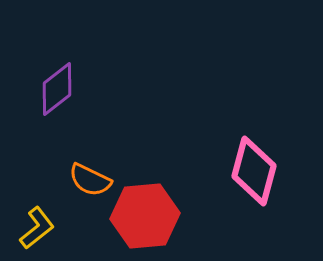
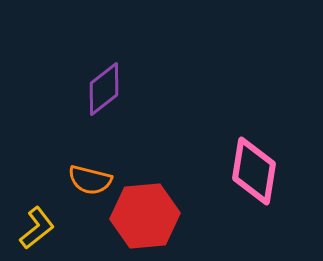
purple diamond: moved 47 px right
pink diamond: rotated 6 degrees counterclockwise
orange semicircle: rotated 12 degrees counterclockwise
